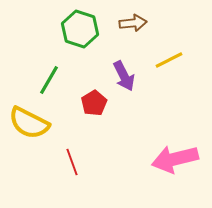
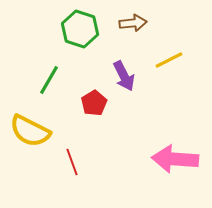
yellow semicircle: moved 1 px right, 8 px down
pink arrow: rotated 18 degrees clockwise
